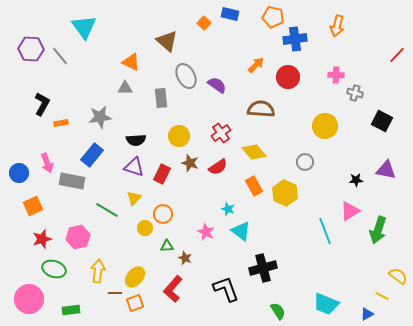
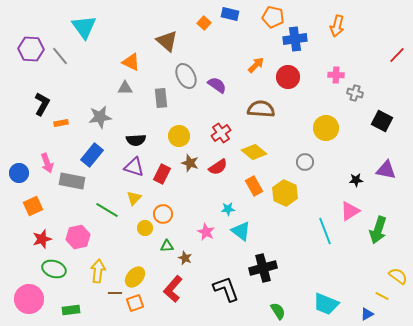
yellow circle at (325, 126): moved 1 px right, 2 px down
yellow diamond at (254, 152): rotated 10 degrees counterclockwise
cyan star at (228, 209): rotated 24 degrees counterclockwise
